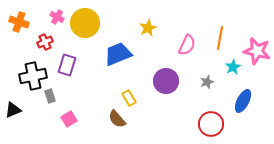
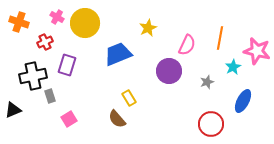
purple circle: moved 3 px right, 10 px up
